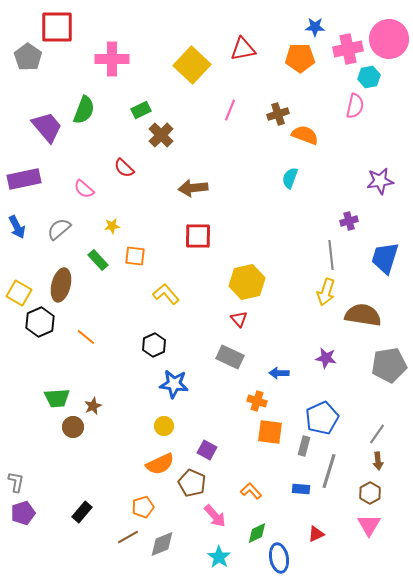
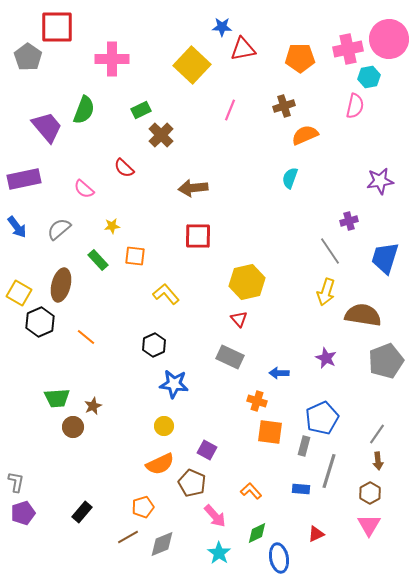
blue star at (315, 27): moved 93 px left
brown cross at (278, 114): moved 6 px right, 8 px up
orange semicircle at (305, 135): rotated 44 degrees counterclockwise
blue arrow at (17, 227): rotated 10 degrees counterclockwise
gray line at (331, 255): moved 1 px left, 4 px up; rotated 28 degrees counterclockwise
purple star at (326, 358): rotated 15 degrees clockwise
gray pentagon at (389, 365): moved 3 px left, 4 px up; rotated 12 degrees counterclockwise
cyan star at (219, 557): moved 4 px up
